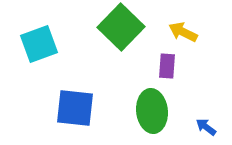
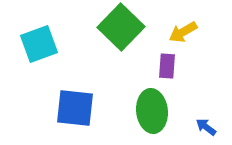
yellow arrow: rotated 56 degrees counterclockwise
